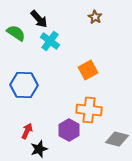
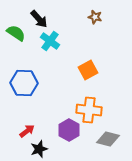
brown star: rotated 16 degrees counterclockwise
blue hexagon: moved 2 px up
red arrow: rotated 28 degrees clockwise
gray diamond: moved 9 px left
